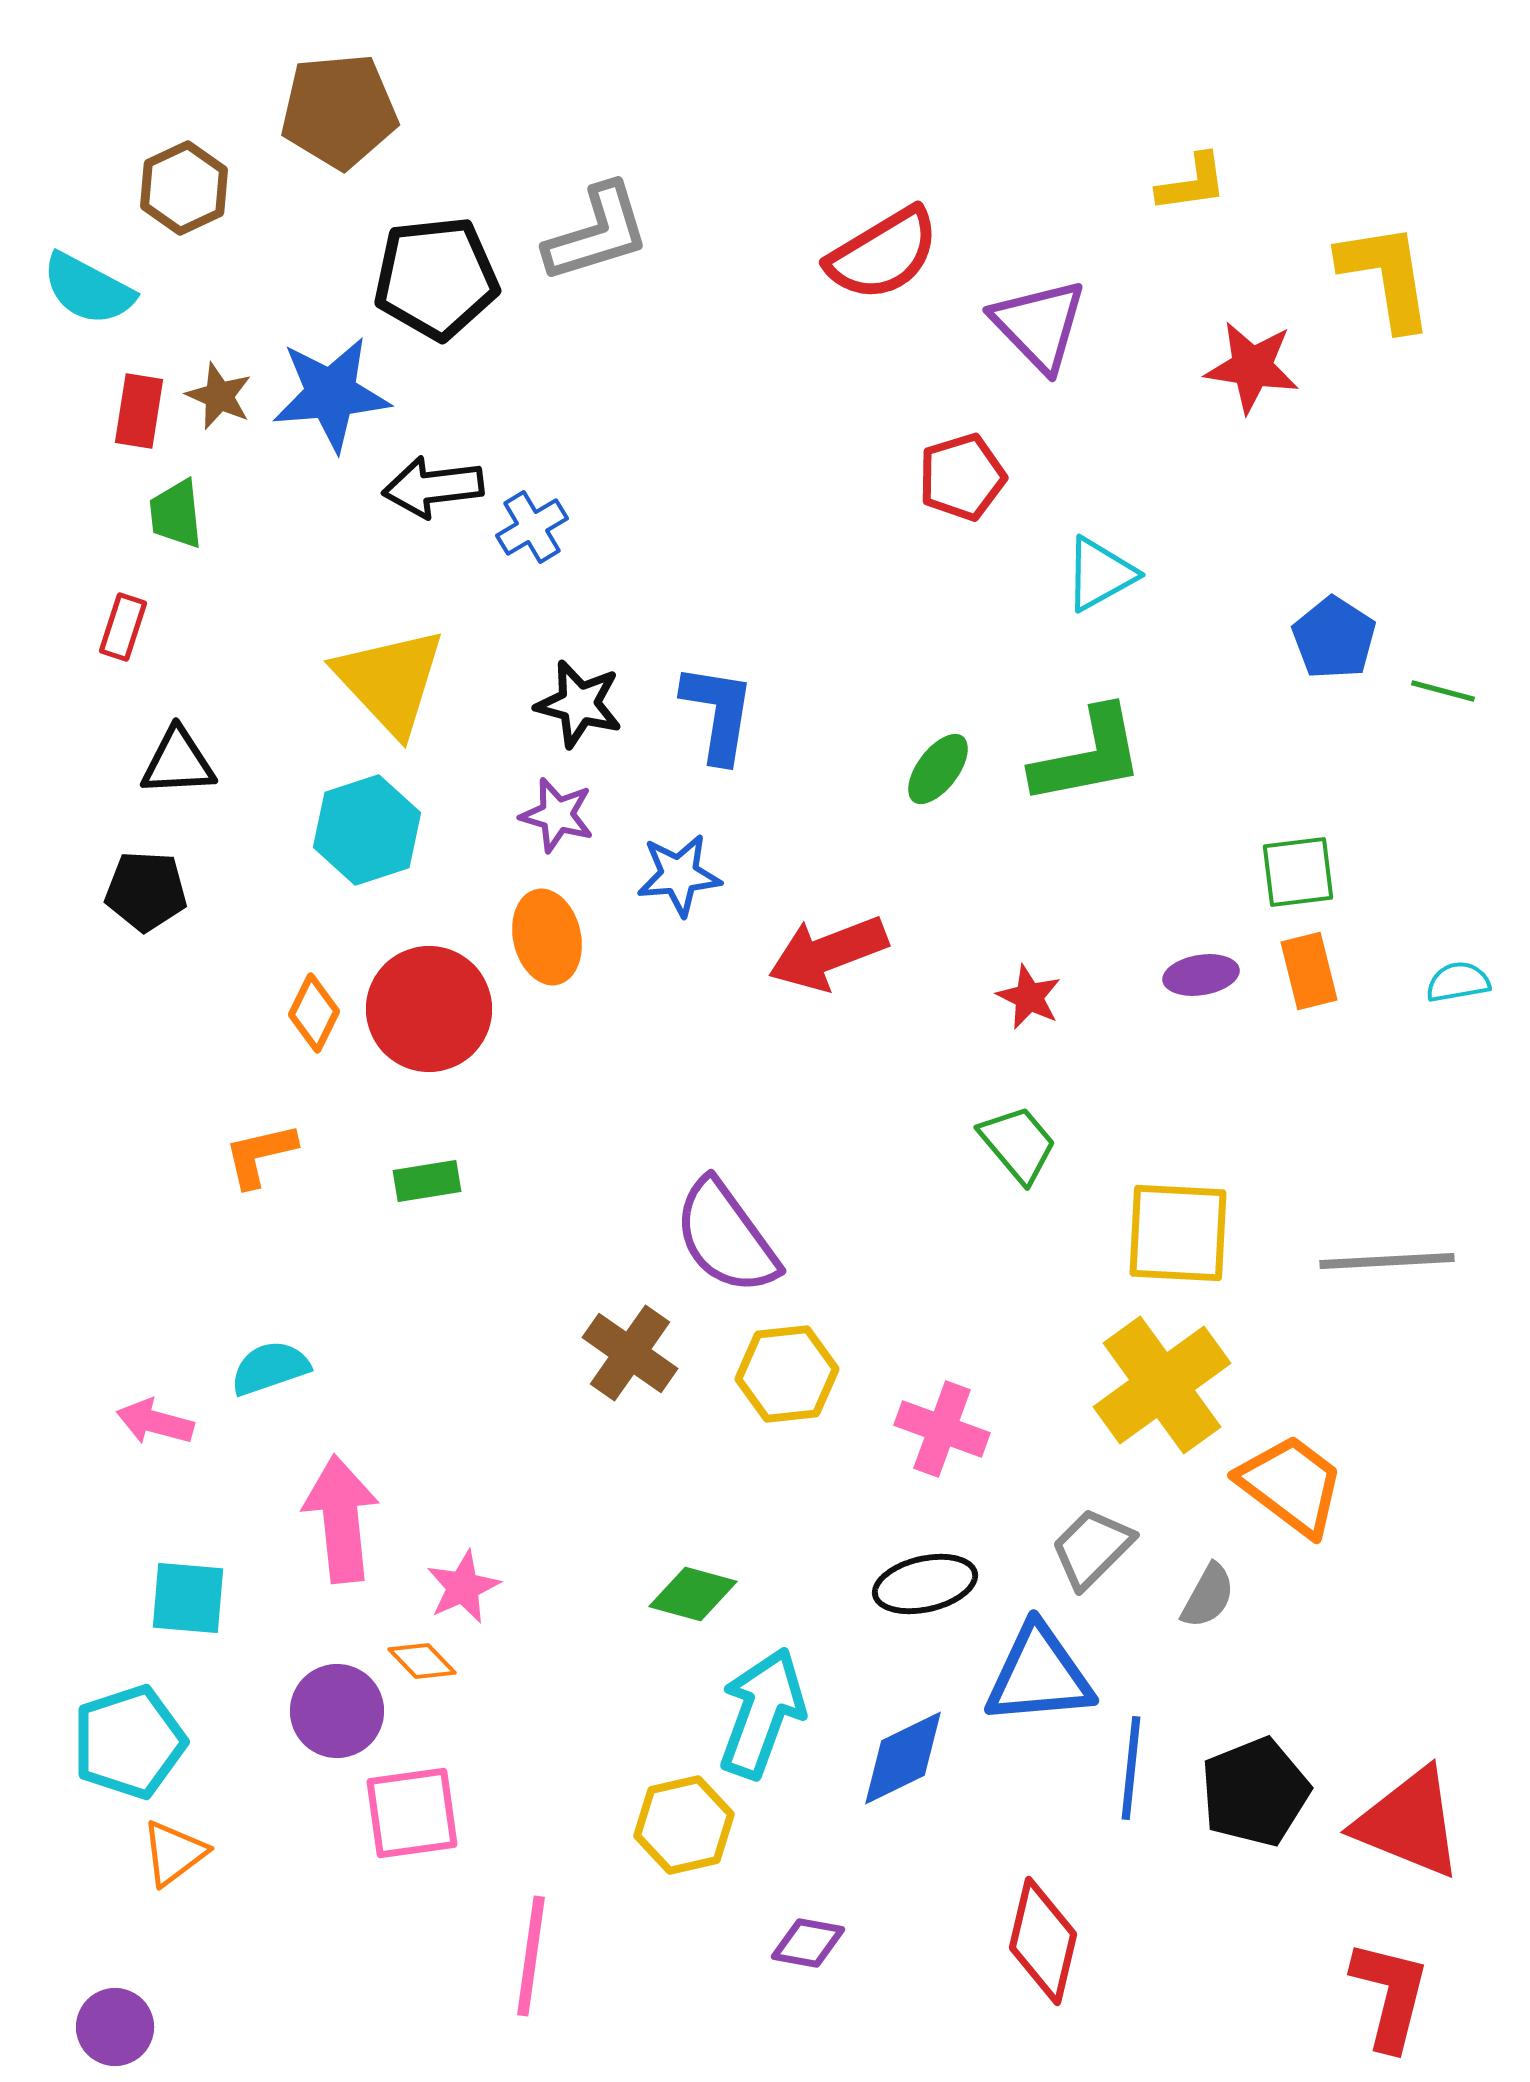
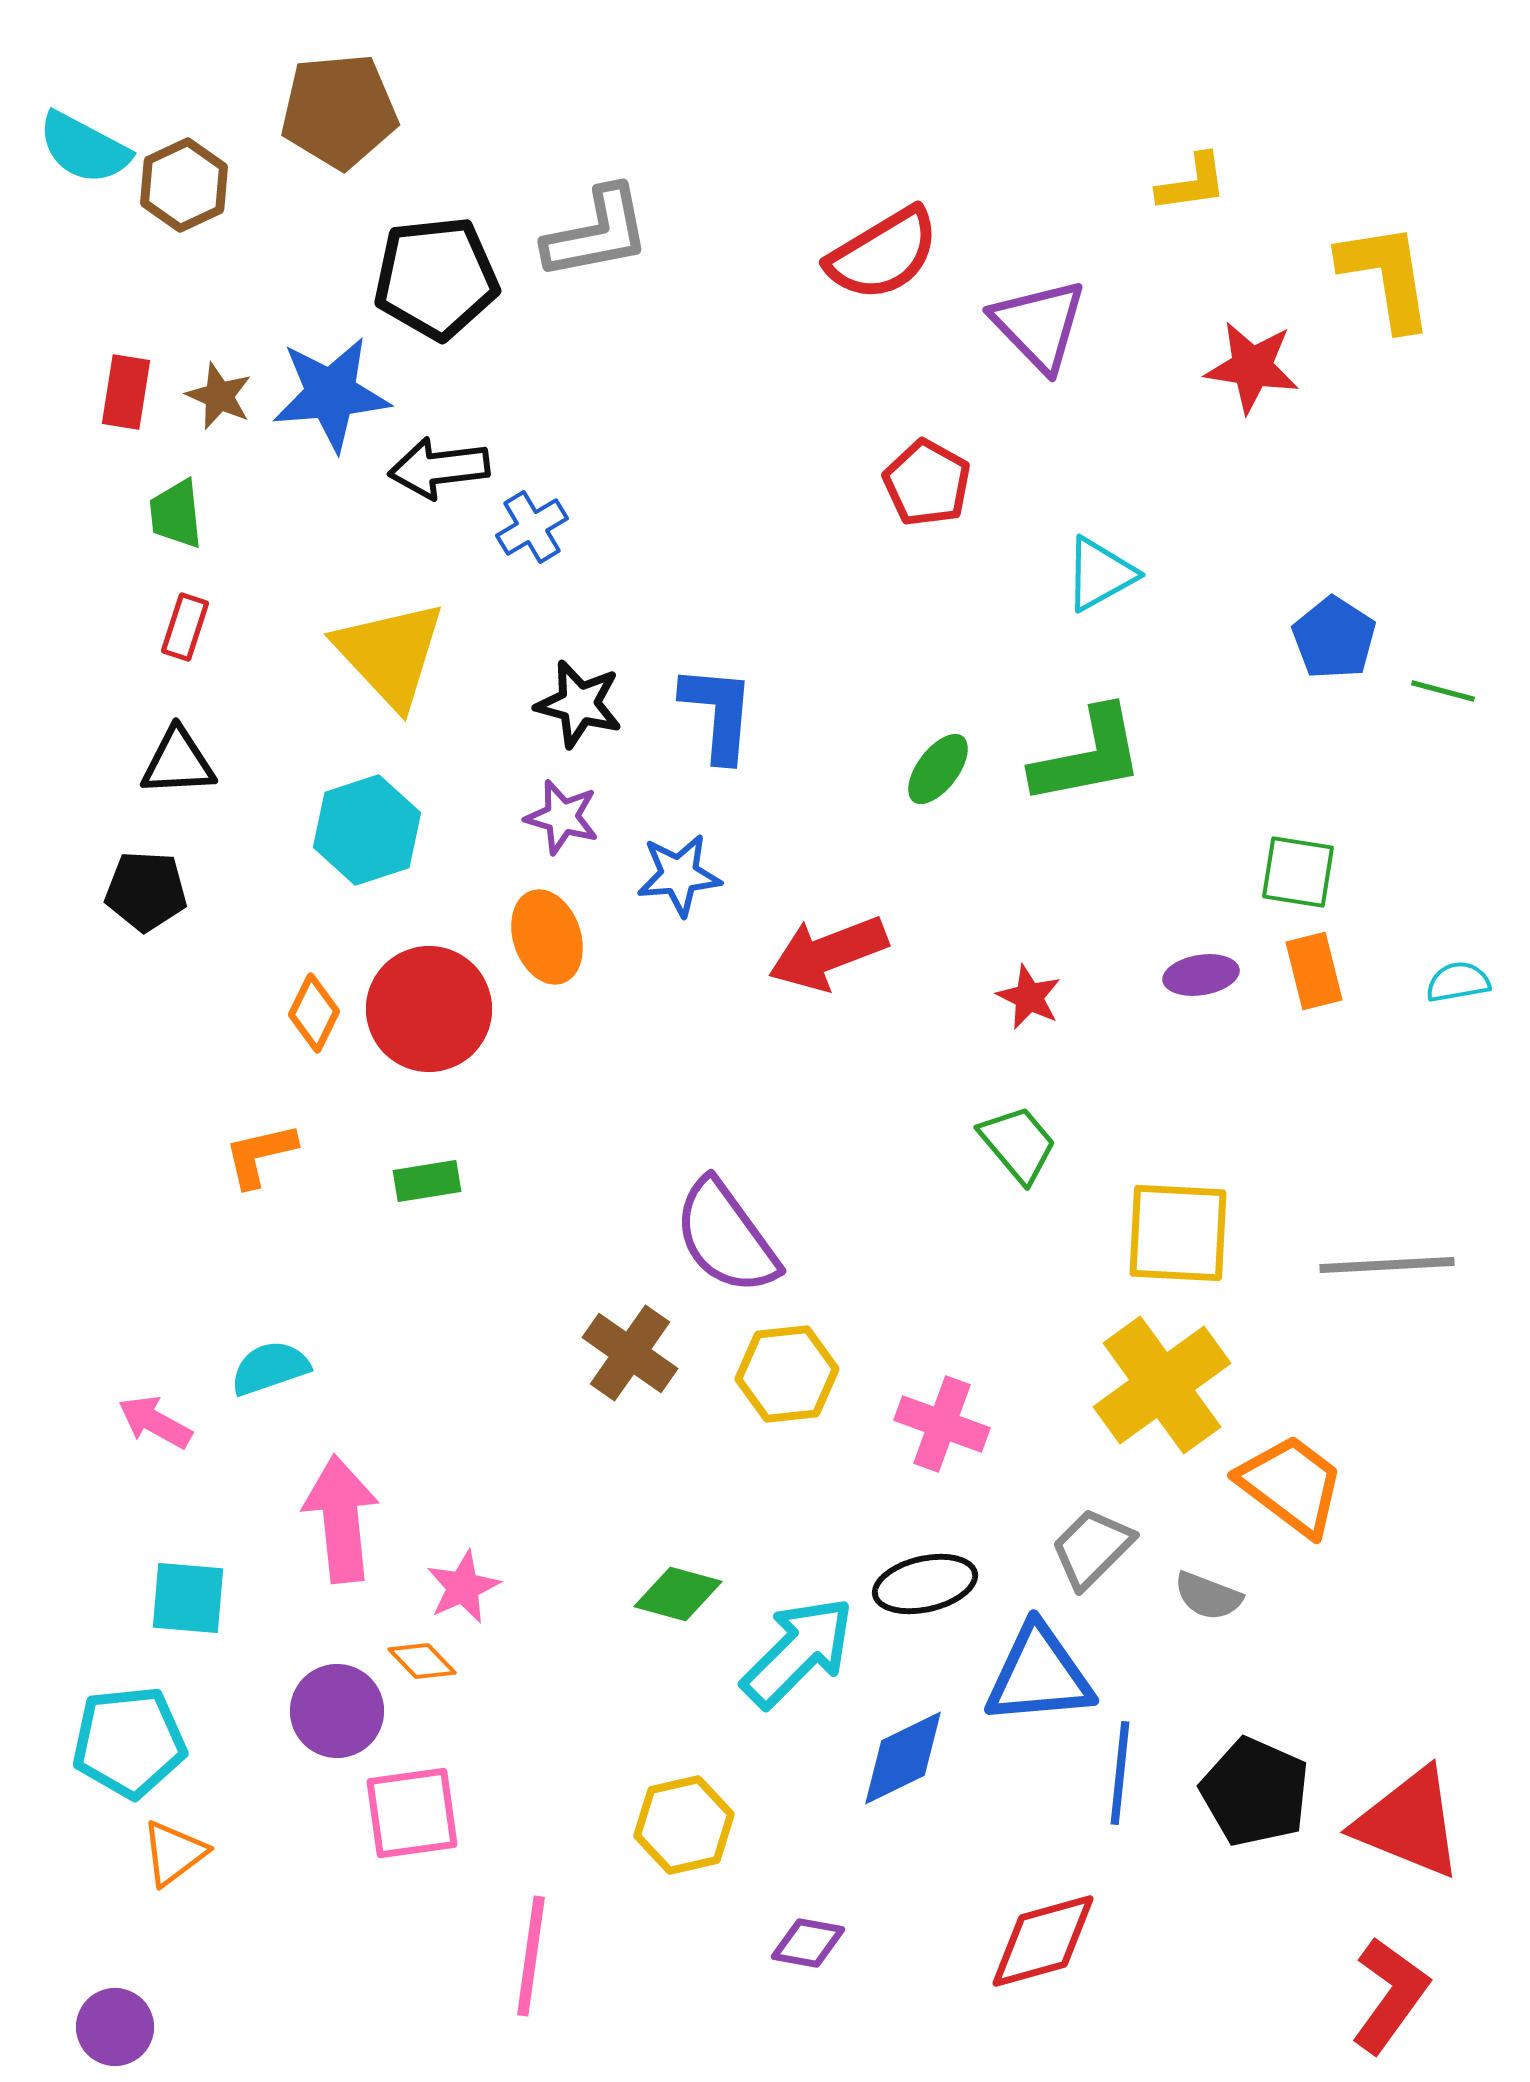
brown hexagon at (184, 188): moved 3 px up
gray L-shape at (597, 233): rotated 6 degrees clockwise
cyan semicircle at (88, 289): moved 4 px left, 141 px up
red rectangle at (139, 411): moved 13 px left, 19 px up
red pentagon at (962, 477): moved 35 px left, 6 px down; rotated 26 degrees counterclockwise
black arrow at (433, 487): moved 6 px right, 19 px up
red rectangle at (123, 627): moved 62 px right
yellow triangle at (390, 681): moved 27 px up
blue L-shape at (718, 713): rotated 4 degrees counterclockwise
purple star at (557, 815): moved 5 px right, 2 px down
green square at (1298, 872): rotated 16 degrees clockwise
orange ellipse at (547, 937): rotated 6 degrees counterclockwise
orange rectangle at (1309, 971): moved 5 px right
gray line at (1387, 1261): moved 4 px down
pink arrow at (155, 1422): rotated 14 degrees clockwise
pink cross at (942, 1429): moved 5 px up
green diamond at (693, 1594): moved 15 px left
gray semicircle at (1208, 1596): rotated 82 degrees clockwise
cyan arrow at (762, 1713): moved 36 px right, 61 px up; rotated 25 degrees clockwise
cyan pentagon at (129, 1742): rotated 12 degrees clockwise
blue line at (1131, 1768): moved 11 px left, 5 px down
black pentagon at (1255, 1792): rotated 26 degrees counterclockwise
red diamond at (1043, 1941): rotated 61 degrees clockwise
red L-shape at (1390, 1995): rotated 22 degrees clockwise
